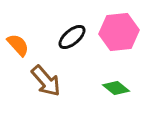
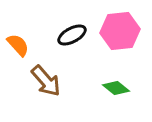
pink hexagon: moved 1 px right, 1 px up
black ellipse: moved 2 px up; rotated 12 degrees clockwise
